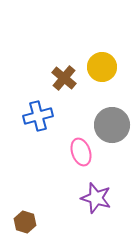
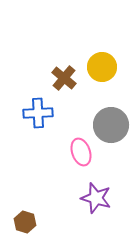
blue cross: moved 3 px up; rotated 12 degrees clockwise
gray circle: moved 1 px left
